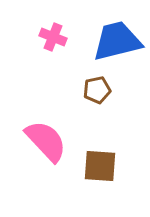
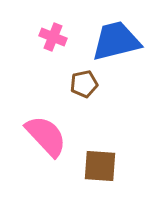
blue trapezoid: moved 1 px left
brown pentagon: moved 13 px left, 6 px up
pink semicircle: moved 5 px up
